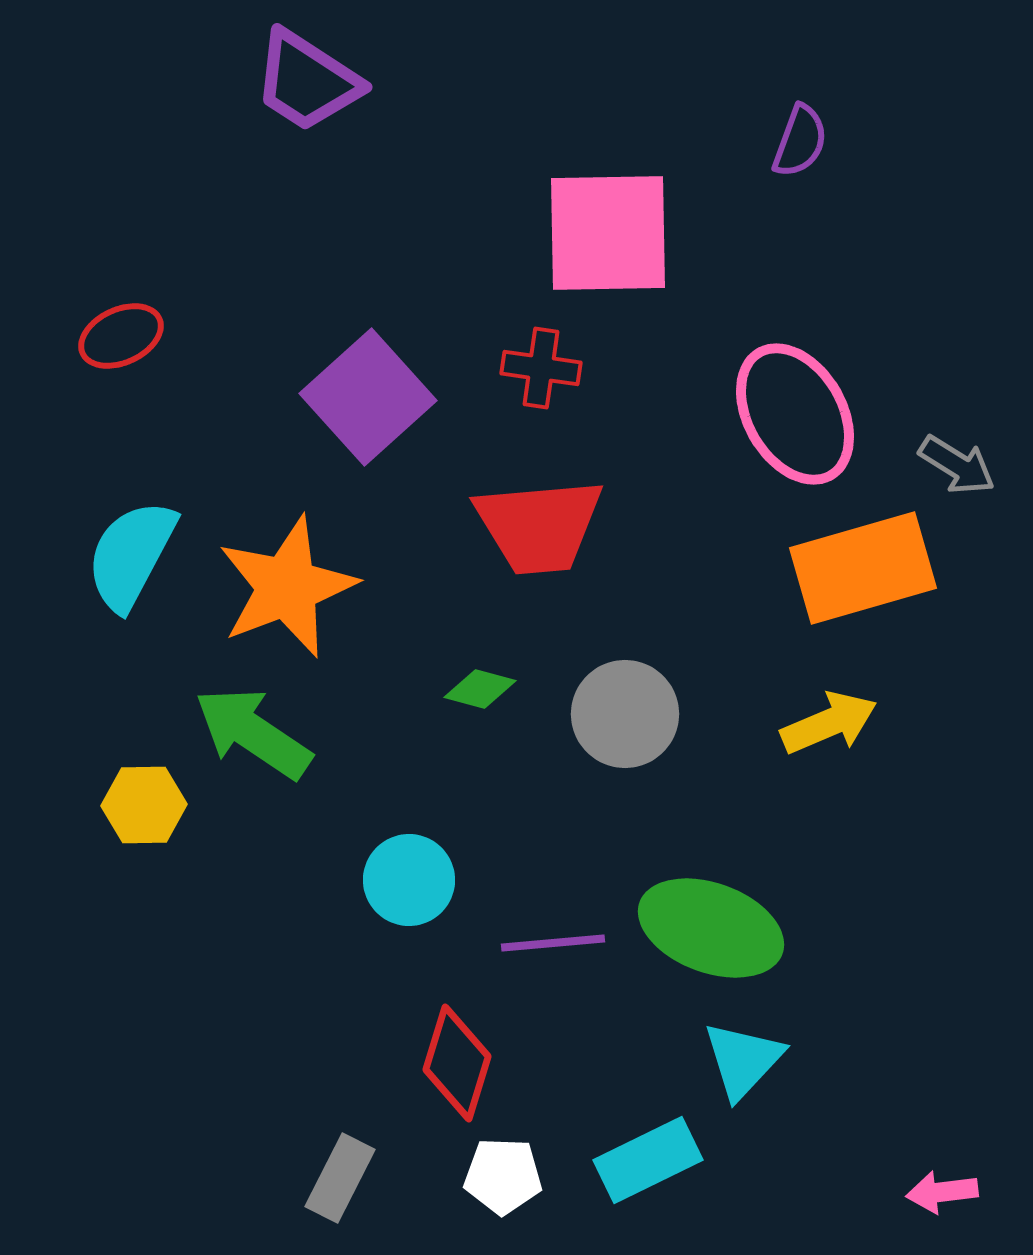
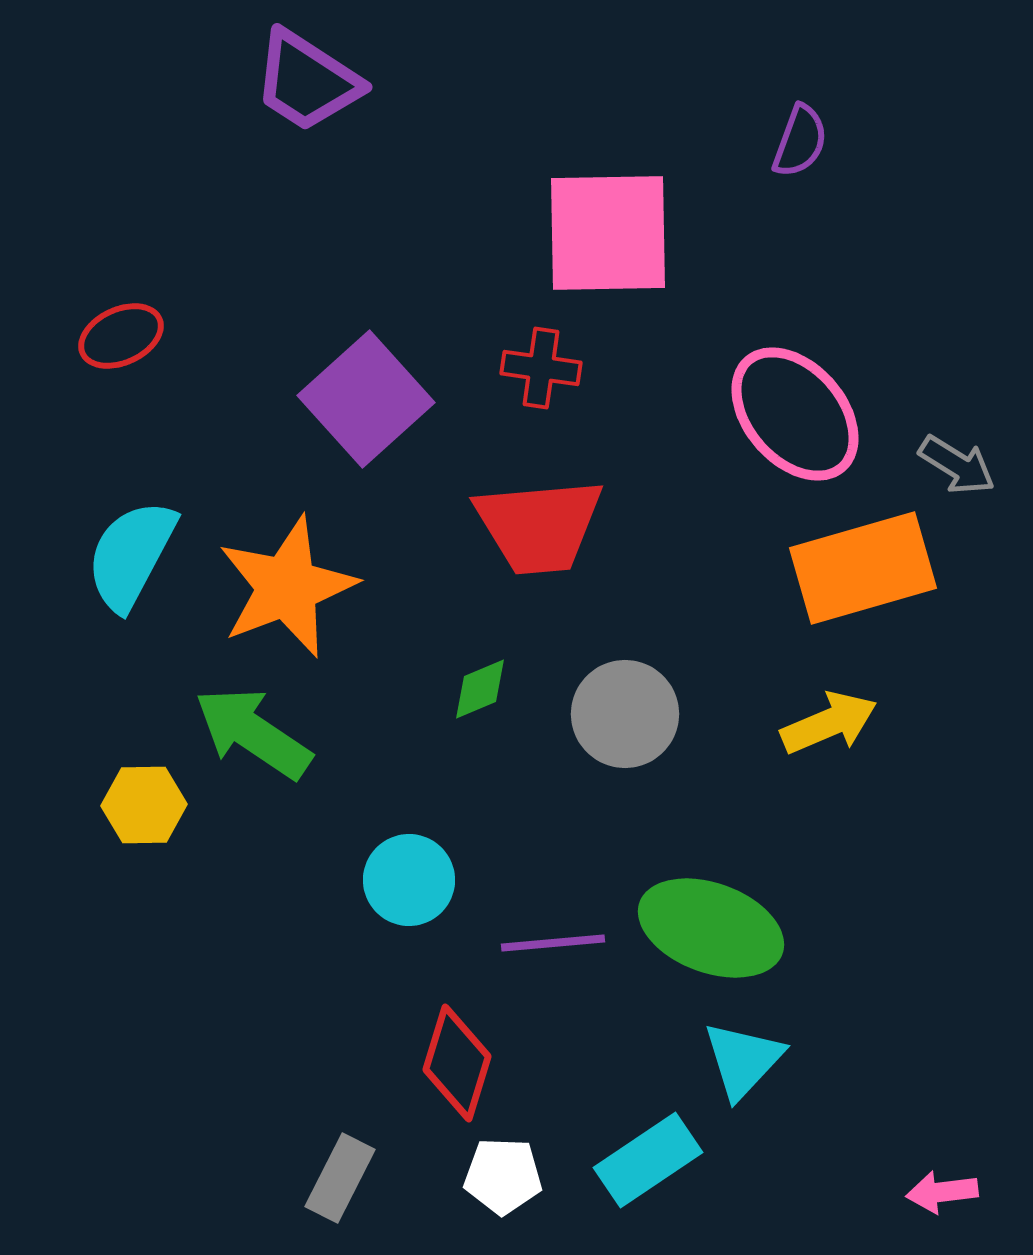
purple square: moved 2 px left, 2 px down
pink ellipse: rotated 11 degrees counterclockwise
green diamond: rotated 38 degrees counterclockwise
cyan rectangle: rotated 8 degrees counterclockwise
